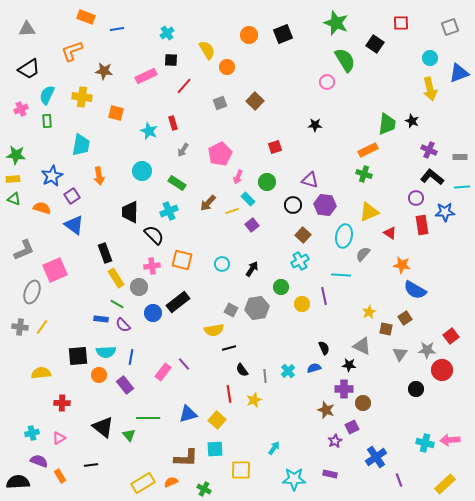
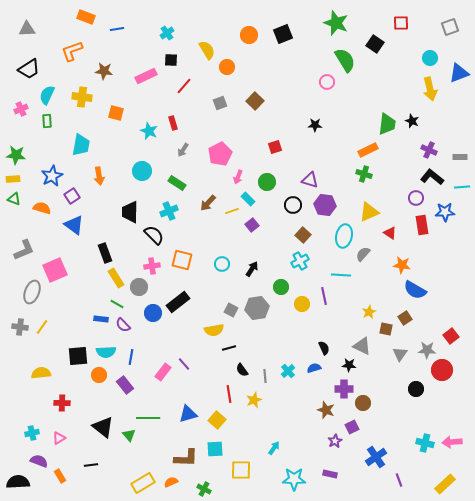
pink arrow at (450, 440): moved 2 px right, 2 px down
